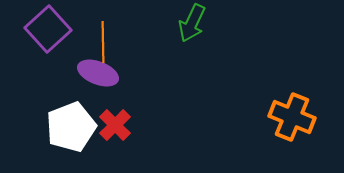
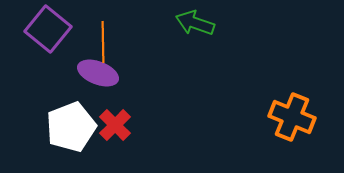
green arrow: moved 3 px right; rotated 84 degrees clockwise
purple square: rotated 9 degrees counterclockwise
